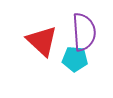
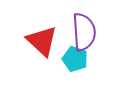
cyan pentagon: rotated 15 degrees clockwise
